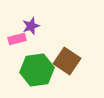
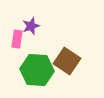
pink rectangle: rotated 66 degrees counterclockwise
green hexagon: rotated 12 degrees clockwise
